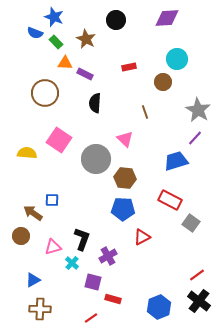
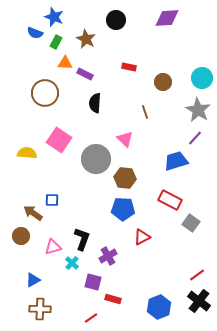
green rectangle at (56, 42): rotated 72 degrees clockwise
cyan circle at (177, 59): moved 25 px right, 19 px down
red rectangle at (129, 67): rotated 24 degrees clockwise
